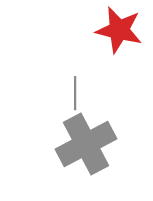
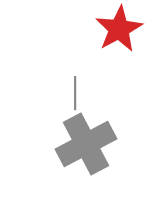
red star: moved 1 px up; rotated 30 degrees clockwise
